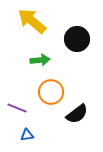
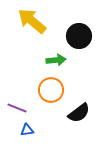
black circle: moved 2 px right, 3 px up
green arrow: moved 16 px right
orange circle: moved 2 px up
black semicircle: moved 2 px right, 1 px up
blue triangle: moved 5 px up
